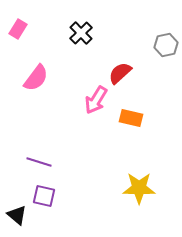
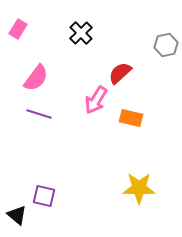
purple line: moved 48 px up
